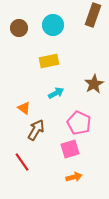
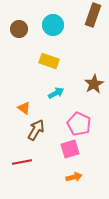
brown circle: moved 1 px down
yellow rectangle: rotated 30 degrees clockwise
pink pentagon: moved 1 px down
red line: rotated 66 degrees counterclockwise
